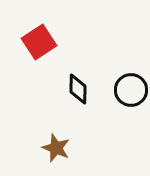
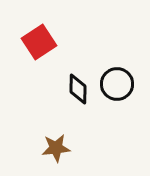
black circle: moved 14 px left, 6 px up
brown star: rotated 28 degrees counterclockwise
